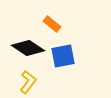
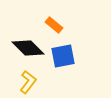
orange rectangle: moved 2 px right, 1 px down
black diamond: rotated 12 degrees clockwise
